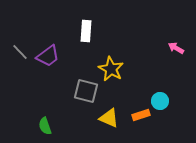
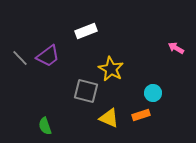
white rectangle: rotated 65 degrees clockwise
gray line: moved 6 px down
cyan circle: moved 7 px left, 8 px up
